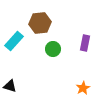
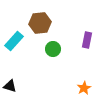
purple rectangle: moved 2 px right, 3 px up
orange star: moved 1 px right
